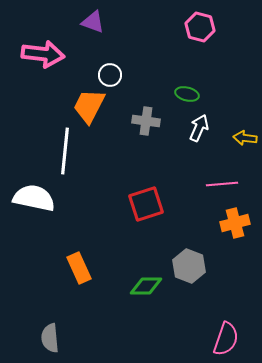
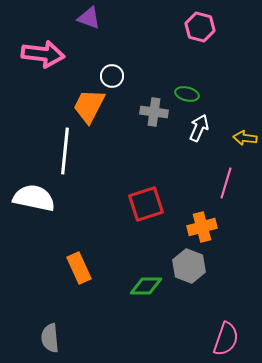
purple triangle: moved 4 px left, 4 px up
white circle: moved 2 px right, 1 px down
gray cross: moved 8 px right, 9 px up
pink line: moved 4 px right, 1 px up; rotated 68 degrees counterclockwise
orange cross: moved 33 px left, 4 px down
